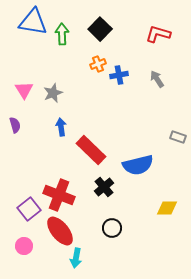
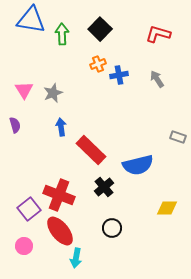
blue triangle: moved 2 px left, 2 px up
